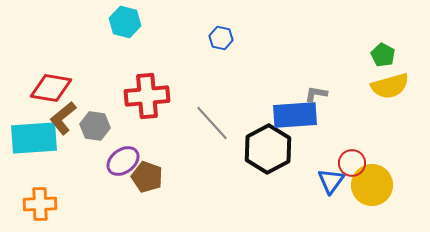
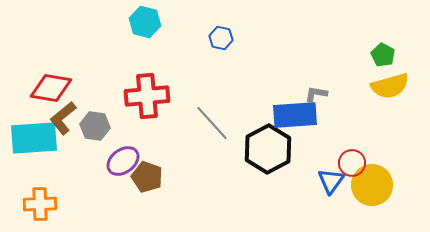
cyan hexagon: moved 20 px right
